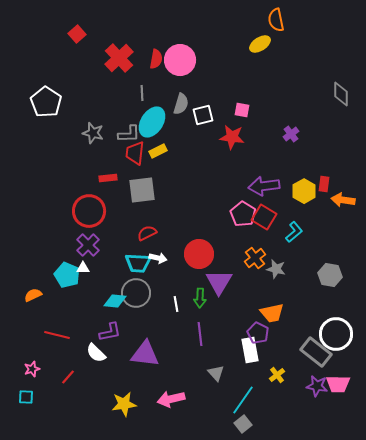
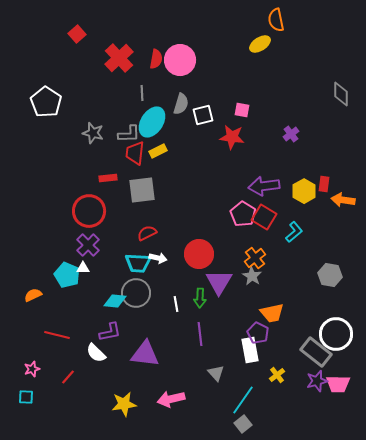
gray star at (276, 269): moved 24 px left, 7 px down; rotated 18 degrees clockwise
purple star at (317, 386): moved 5 px up; rotated 25 degrees counterclockwise
